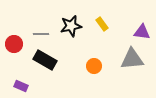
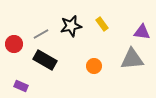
gray line: rotated 28 degrees counterclockwise
